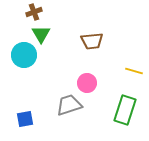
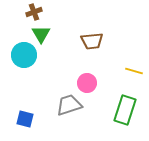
blue square: rotated 24 degrees clockwise
